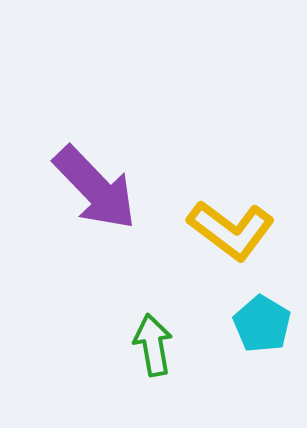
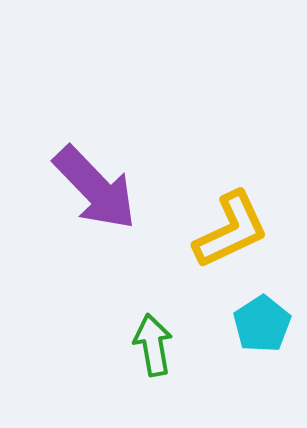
yellow L-shape: rotated 62 degrees counterclockwise
cyan pentagon: rotated 8 degrees clockwise
